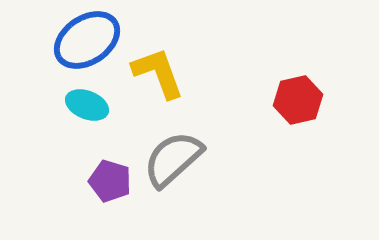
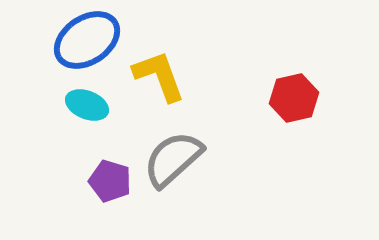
yellow L-shape: moved 1 px right, 3 px down
red hexagon: moved 4 px left, 2 px up
